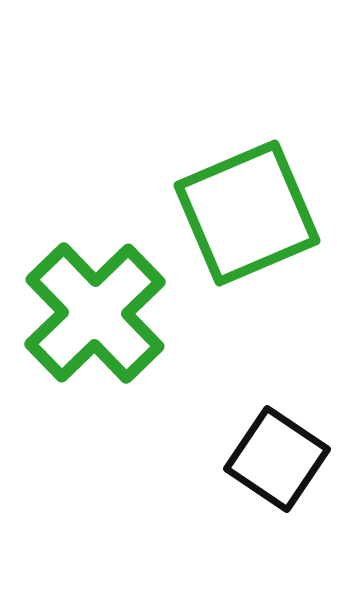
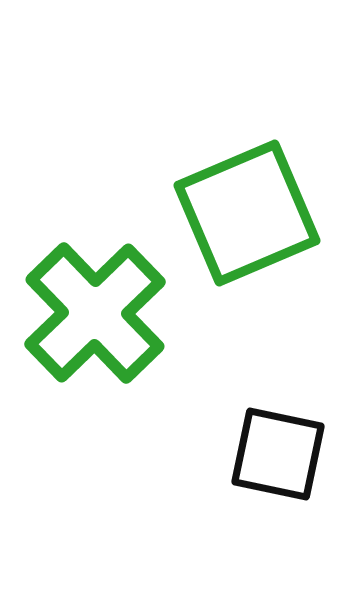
black square: moved 1 px right, 5 px up; rotated 22 degrees counterclockwise
